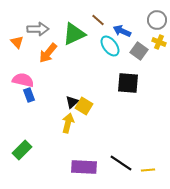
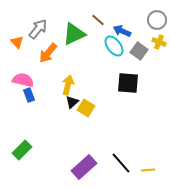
gray arrow: rotated 50 degrees counterclockwise
cyan ellipse: moved 4 px right
yellow square: moved 2 px right, 2 px down
yellow arrow: moved 38 px up
black line: rotated 15 degrees clockwise
purple rectangle: rotated 45 degrees counterclockwise
